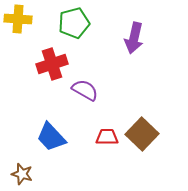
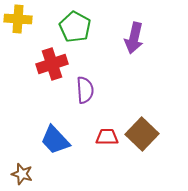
green pentagon: moved 1 px right, 4 px down; rotated 28 degrees counterclockwise
purple semicircle: rotated 56 degrees clockwise
blue trapezoid: moved 4 px right, 3 px down
